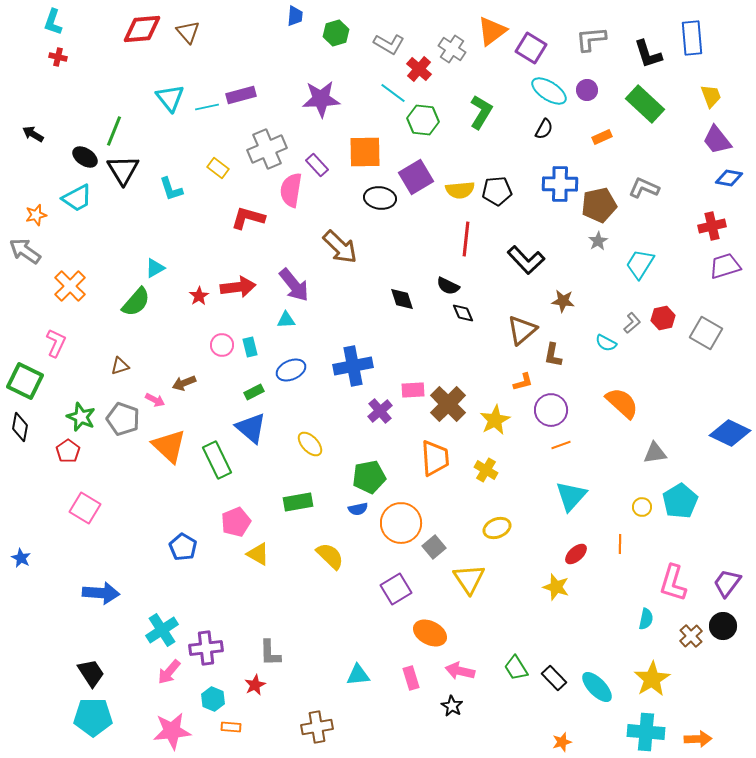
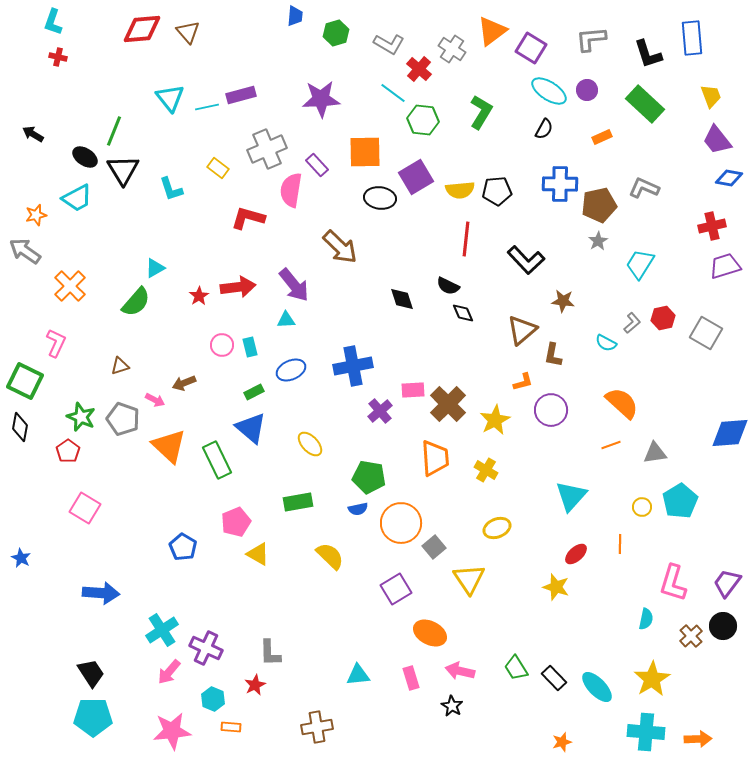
blue diamond at (730, 433): rotated 30 degrees counterclockwise
orange line at (561, 445): moved 50 px right
green pentagon at (369, 477): rotated 20 degrees clockwise
purple cross at (206, 648): rotated 32 degrees clockwise
